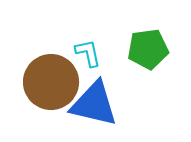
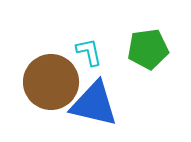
cyan L-shape: moved 1 px right, 1 px up
